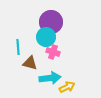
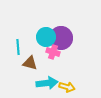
purple circle: moved 10 px right, 16 px down
cyan arrow: moved 3 px left, 5 px down
yellow arrow: rotated 42 degrees clockwise
